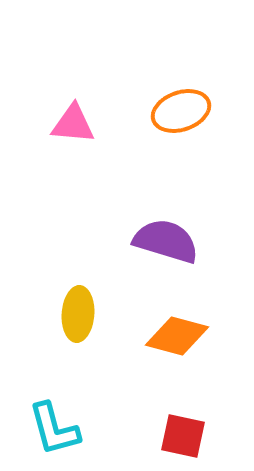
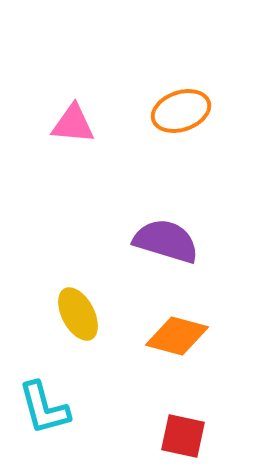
yellow ellipse: rotated 32 degrees counterclockwise
cyan L-shape: moved 10 px left, 21 px up
